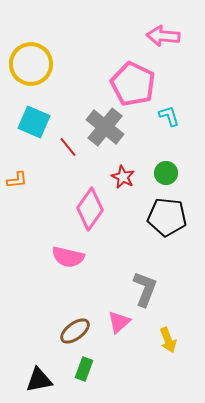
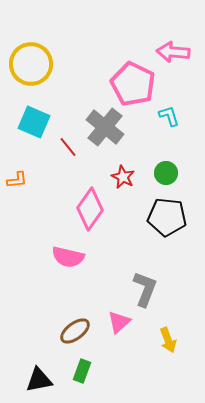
pink arrow: moved 10 px right, 16 px down
green rectangle: moved 2 px left, 2 px down
